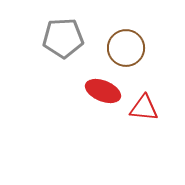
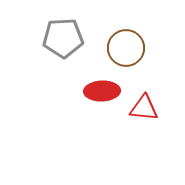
red ellipse: moved 1 px left; rotated 24 degrees counterclockwise
